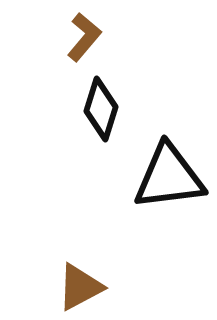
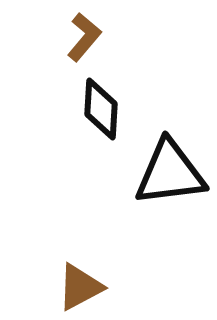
black diamond: rotated 14 degrees counterclockwise
black triangle: moved 1 px right, 4 px up
